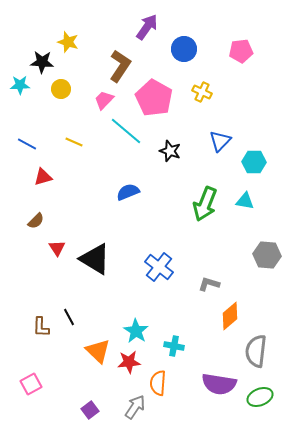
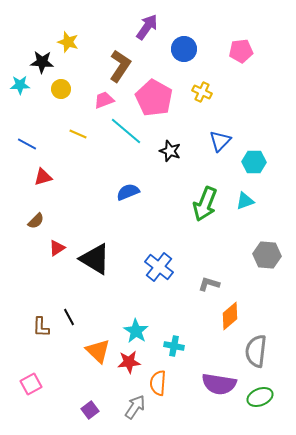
pink trapezoid at (104, 100): rotated 25 degrees clockwise
yellow line at (74, 142): moved 4 px right, 8 px up
cyan triangle at (245, 201): rotated 30 degrees counterclockwise
red triangle at (57, 248): rotated 30 degrees clockwise
